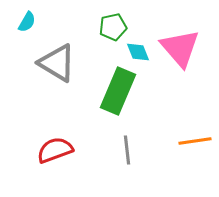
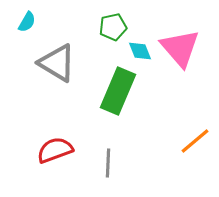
cyan diamond: moved 2 px right, 1 px up
orange line: rotated 32 degrees counterclockwise
gray line: moved 19 px left, 13 px down; rotated 8 degrees clockwise
